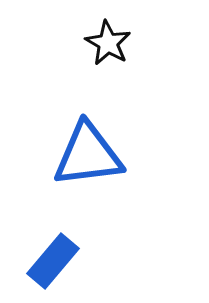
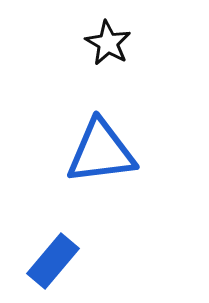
blue triangle: moved 13 px right, 3 px up
